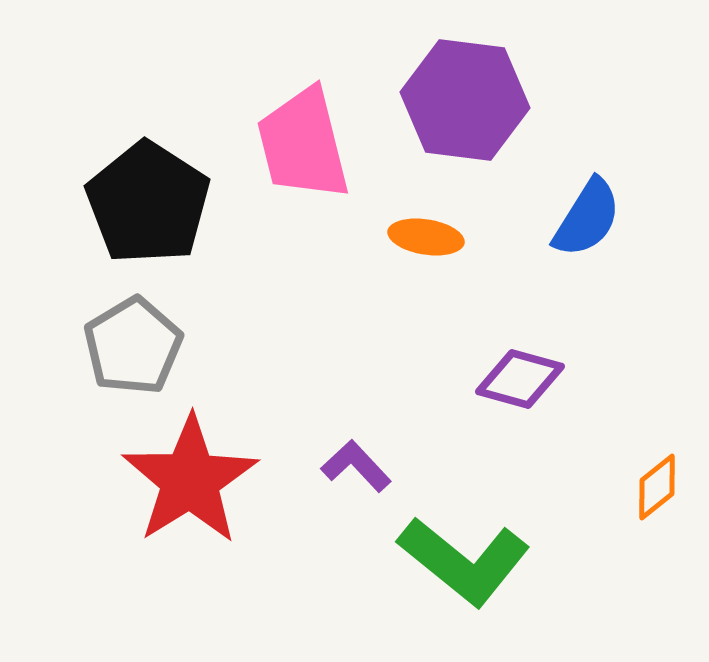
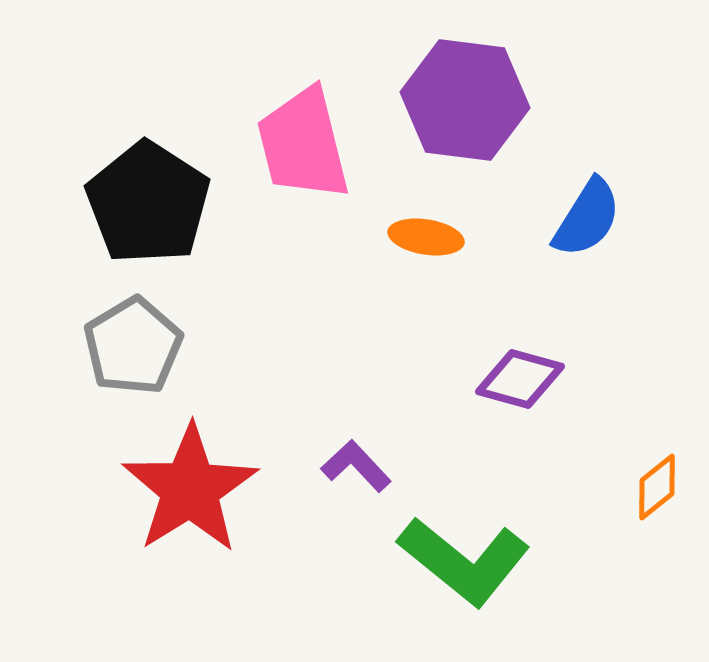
red star: moved 9 px down
